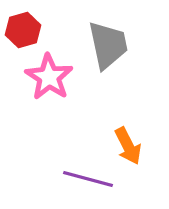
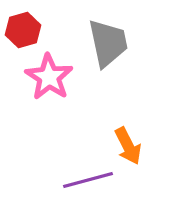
gray trapezoid: moved 2 px up
purple line: moved 1 px down; rotated 30 degrees counterclockwise
